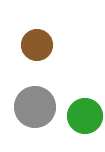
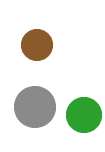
green circle: moved 1 px left, 1 px up
